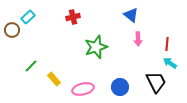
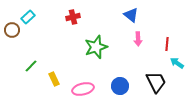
cyan arrow: moved 7 px right
yellow rectangle: rotated 16 degrees clockwise
blue circle: moved 1 px up
